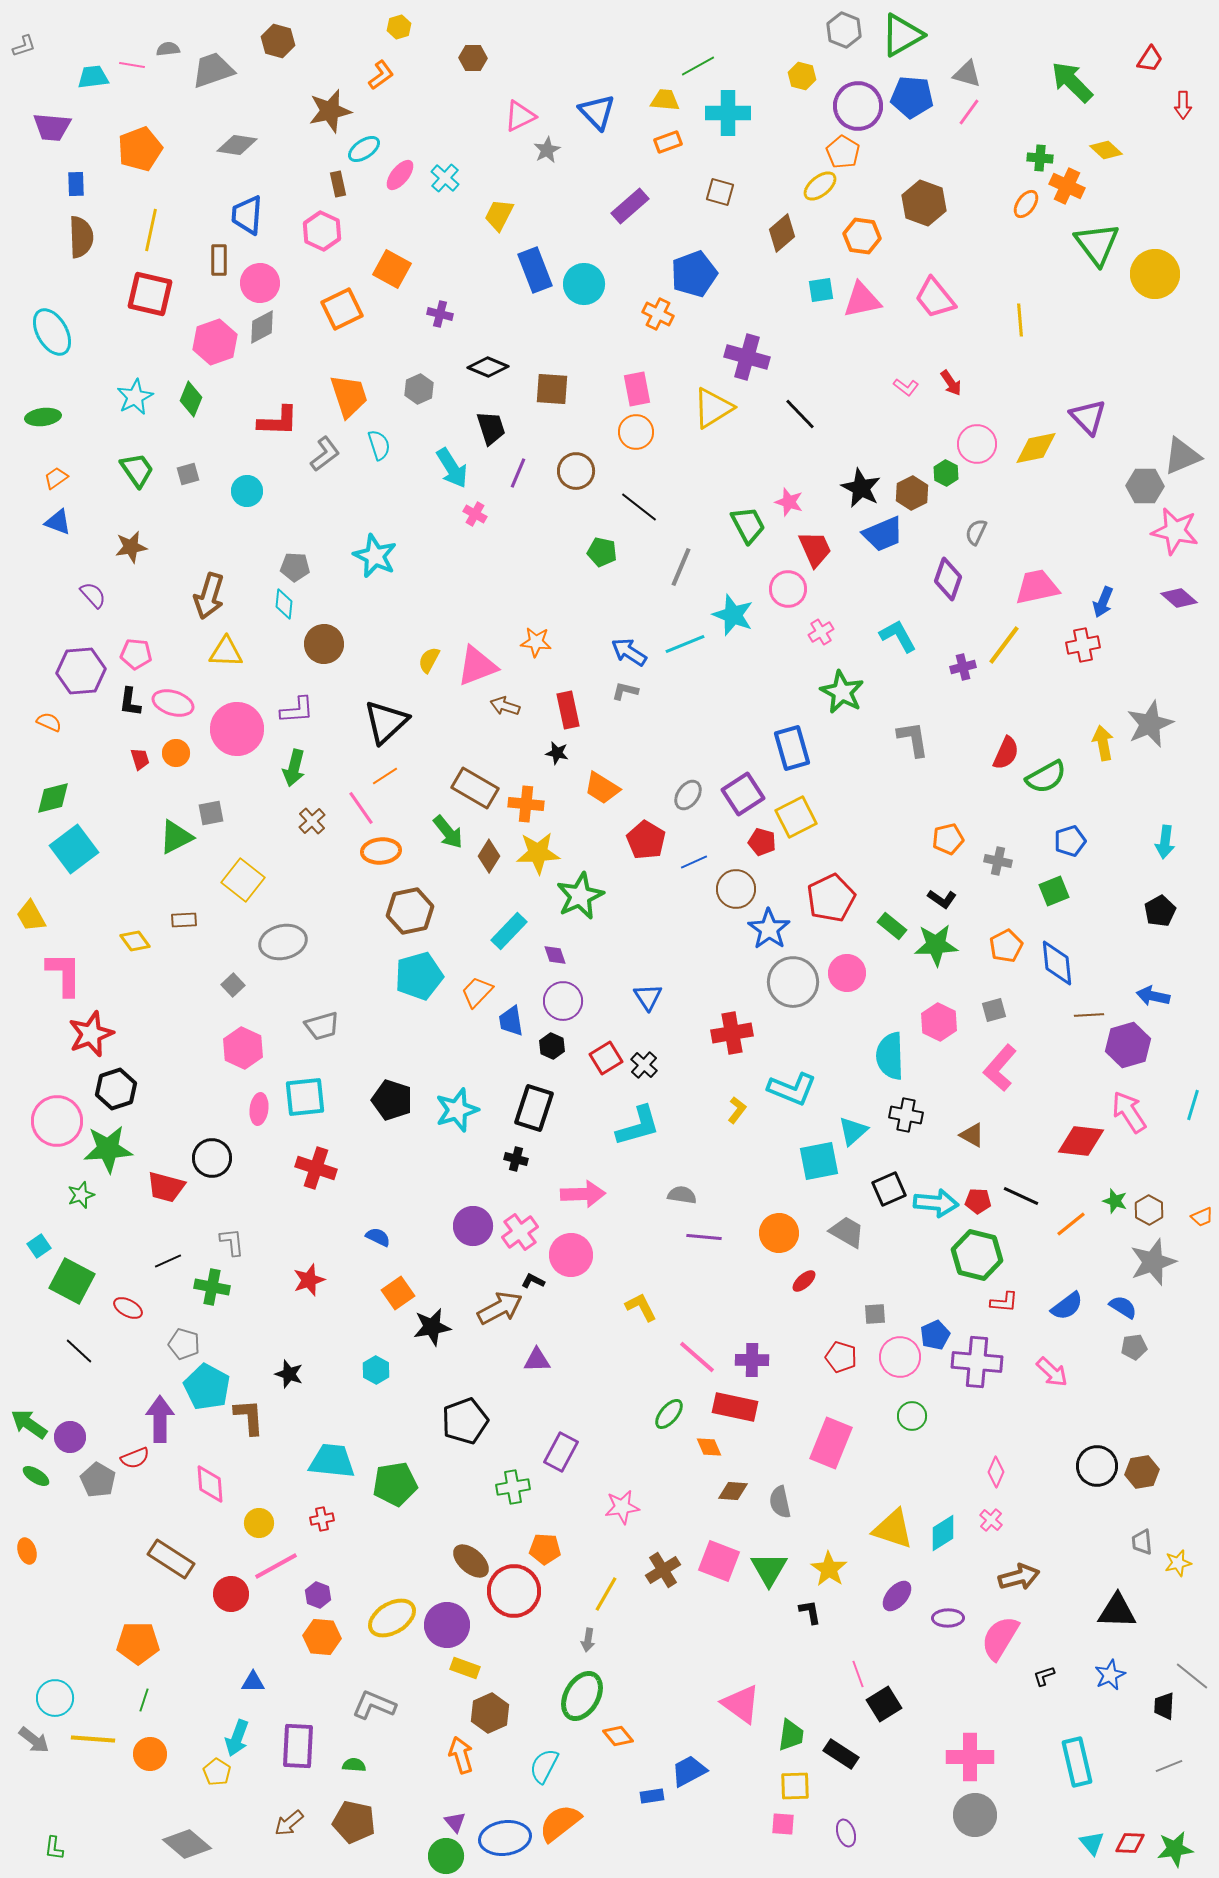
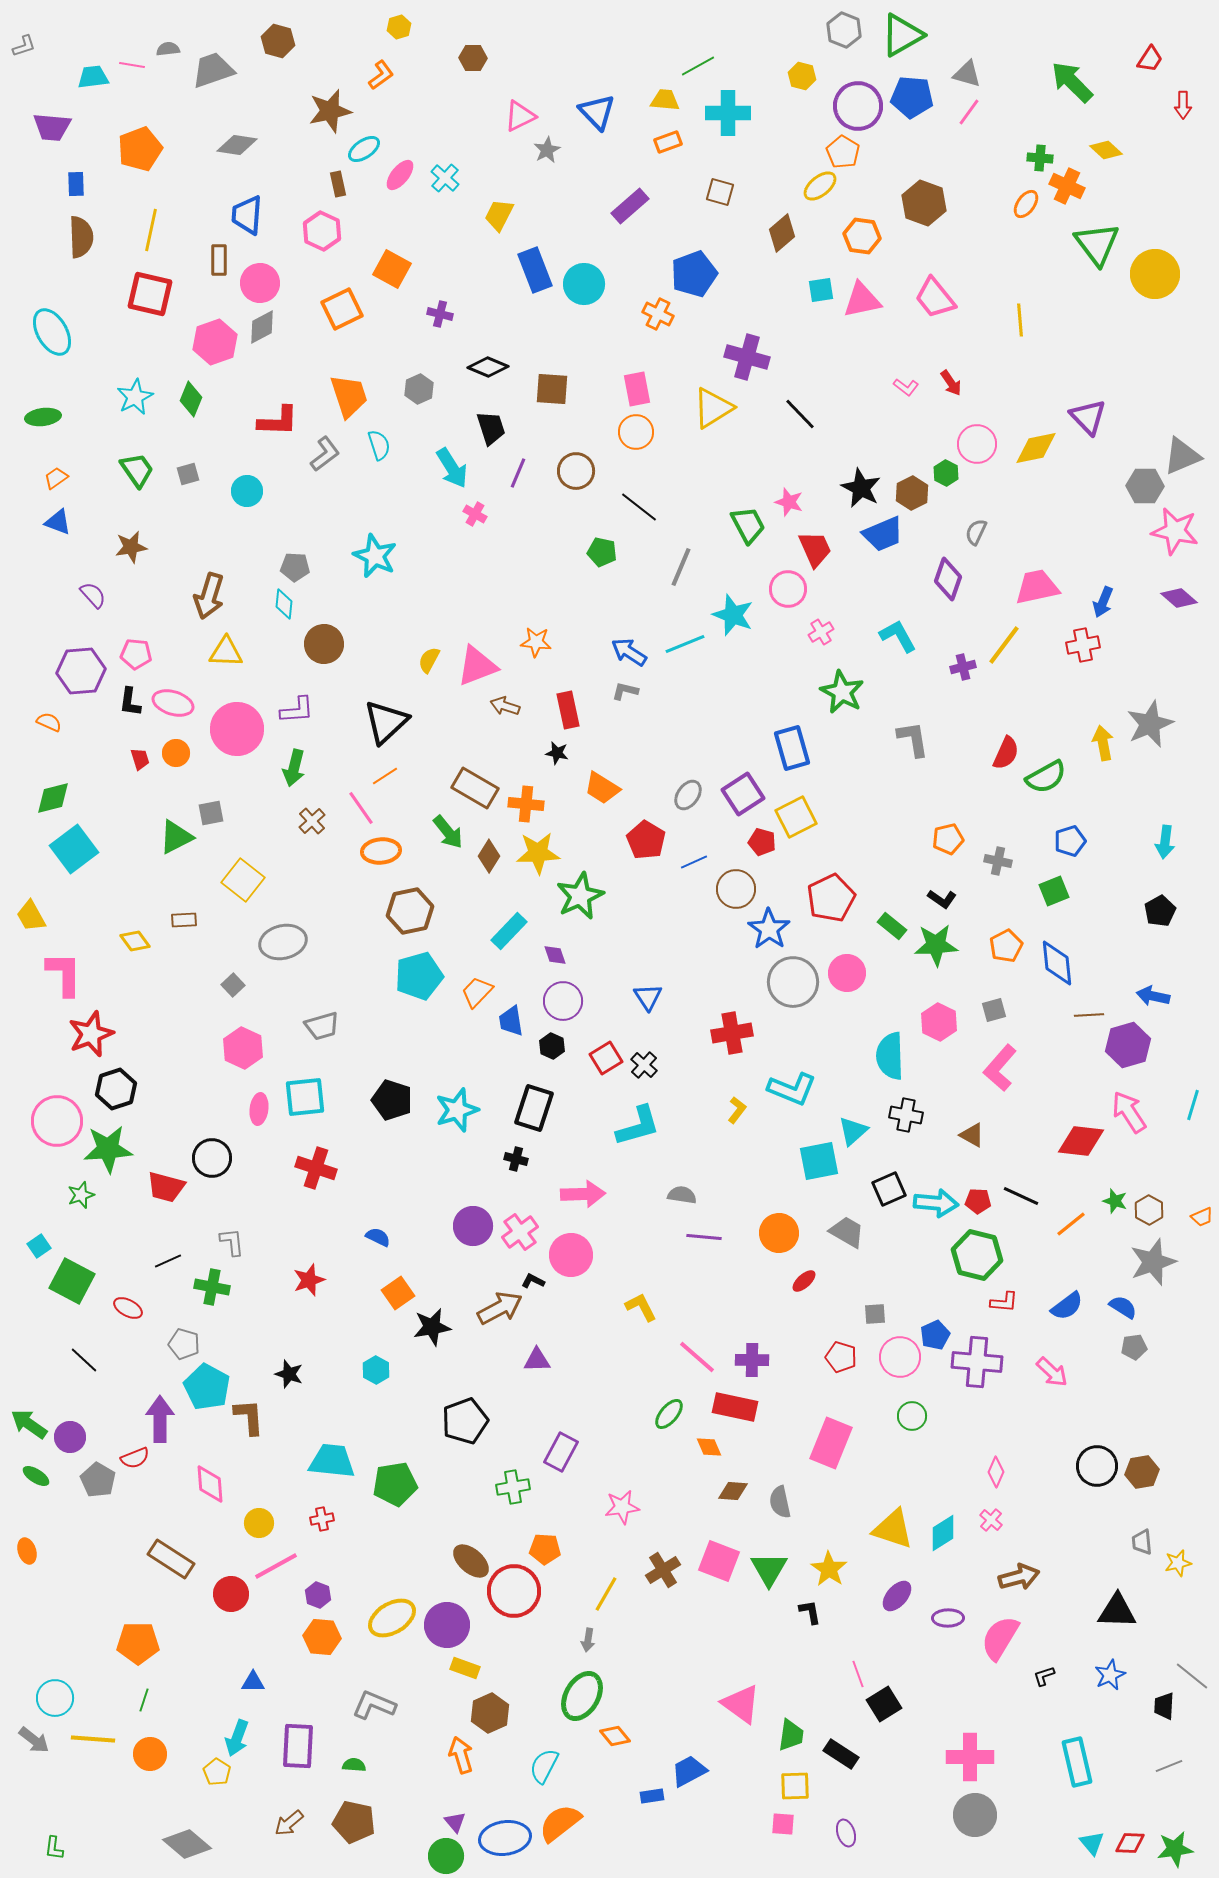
black line at (79, 1351): moved 5 px right, 9 px down
orange diamond at (618, 1736): moved 3 px left
